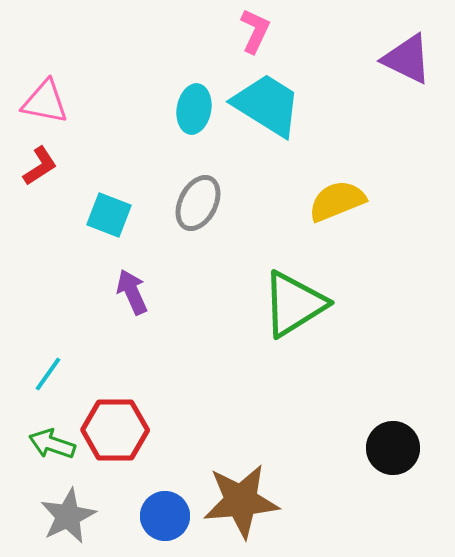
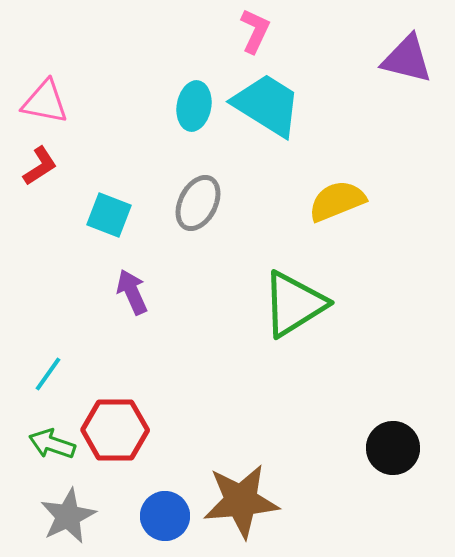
purple triangle: rotated 12 degrees counterclockwise
cyan ellipse: moved 3 px up
